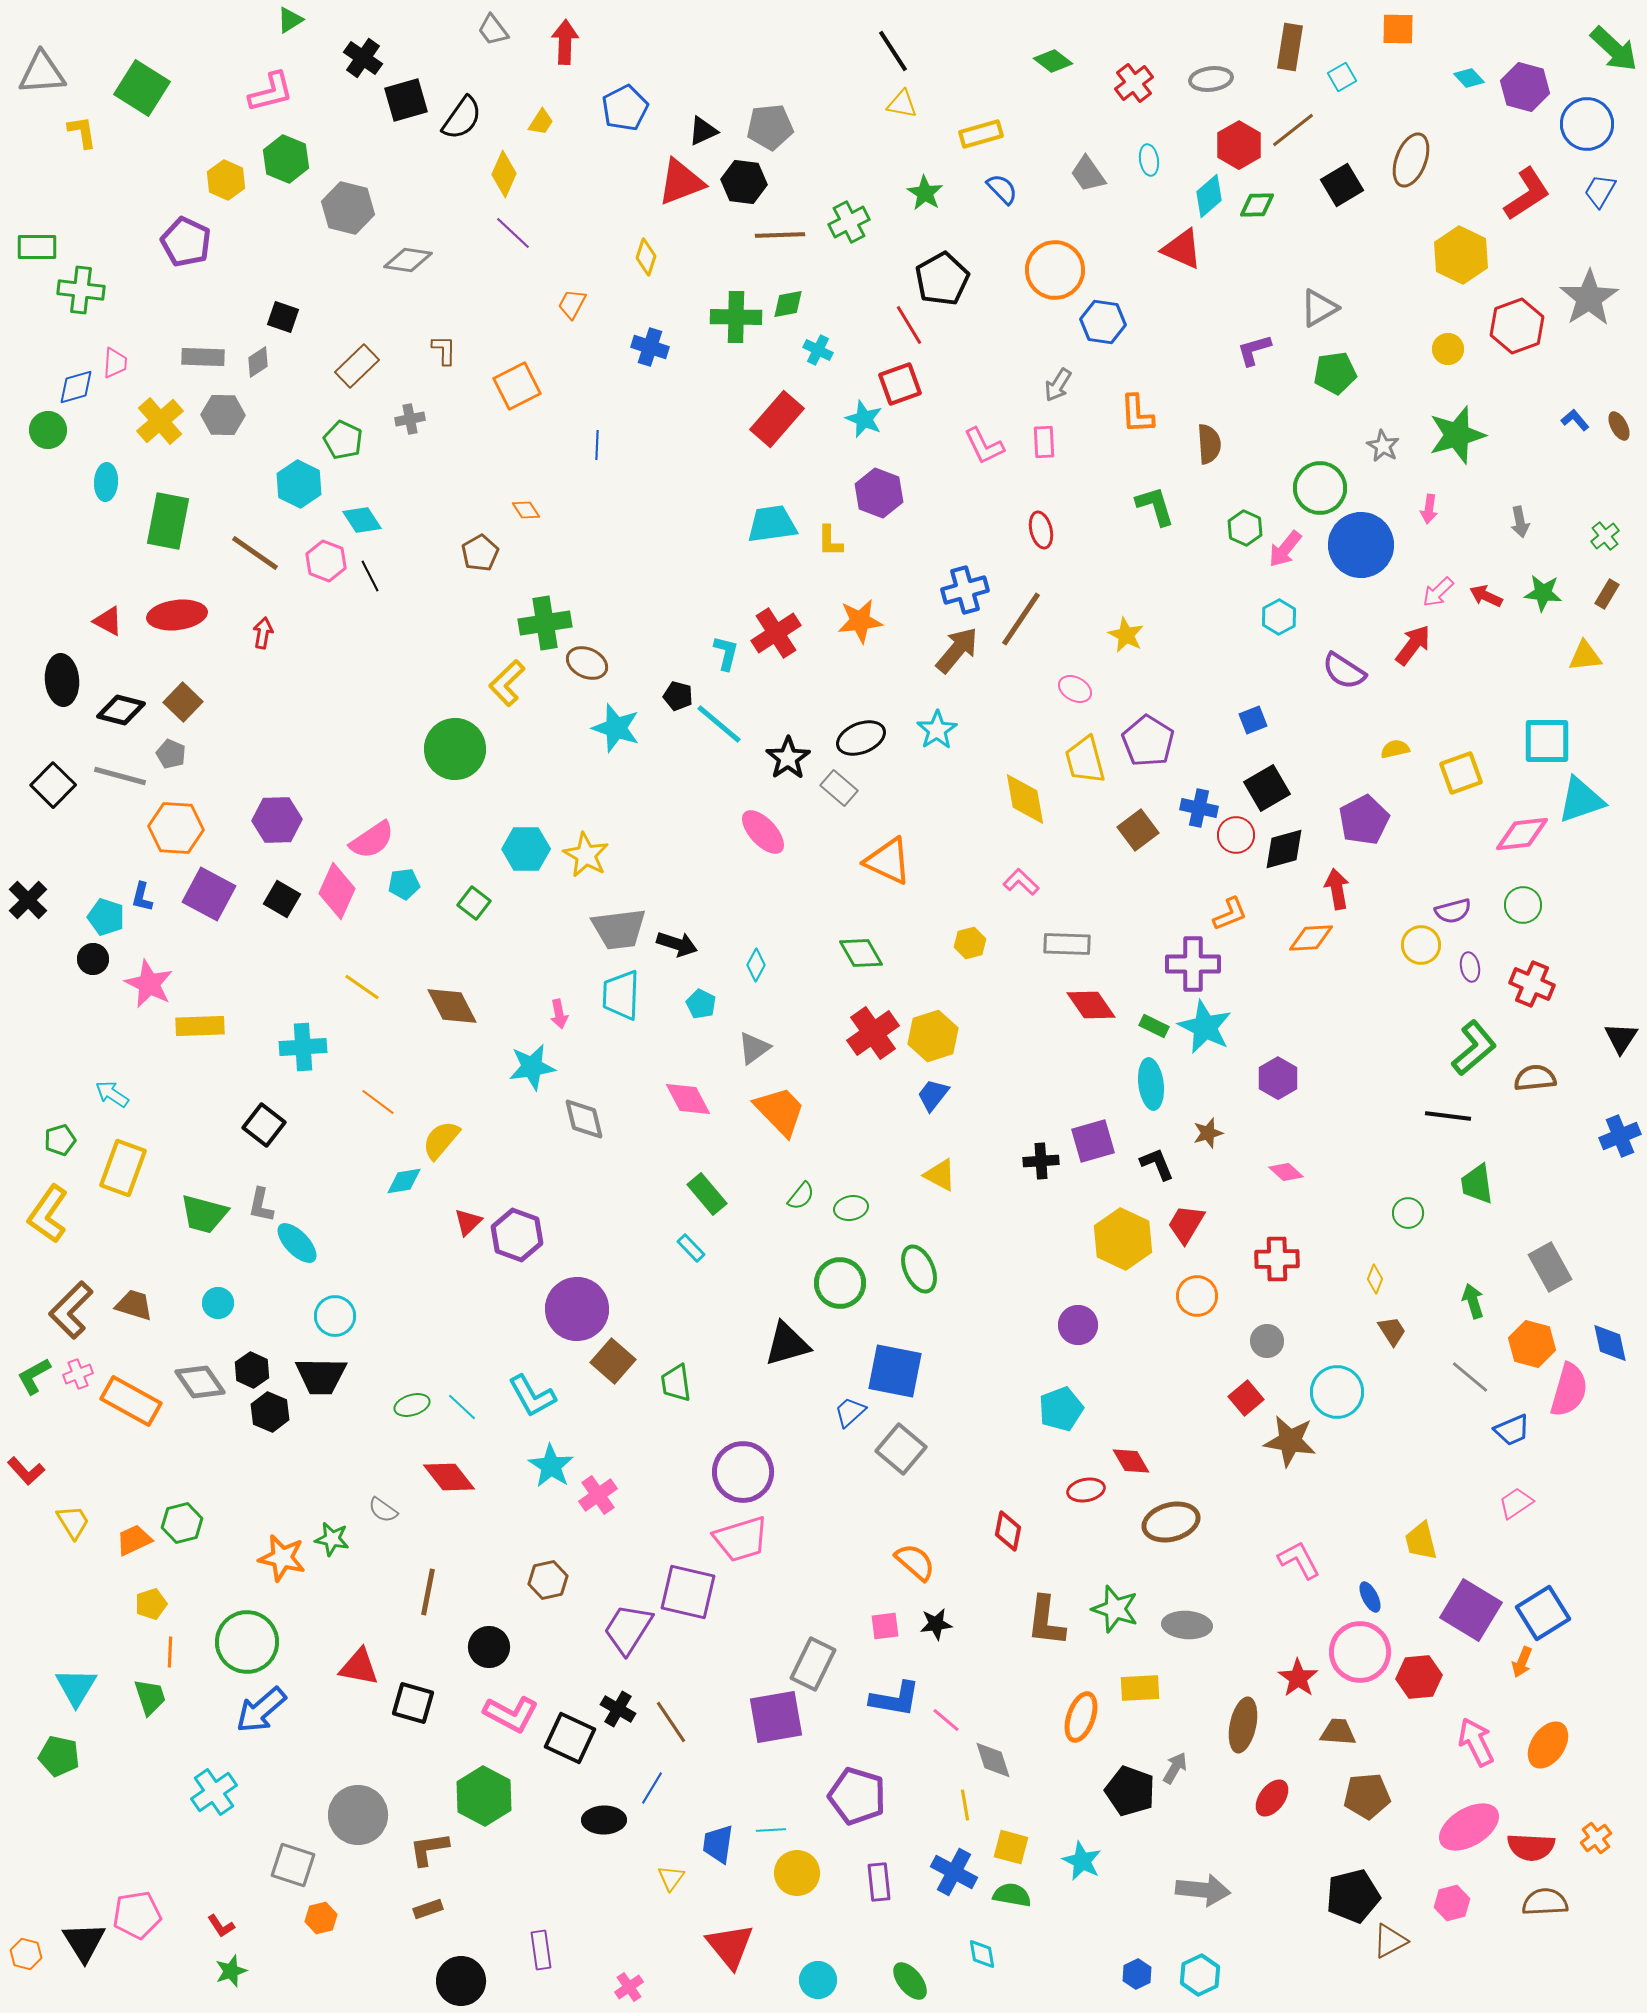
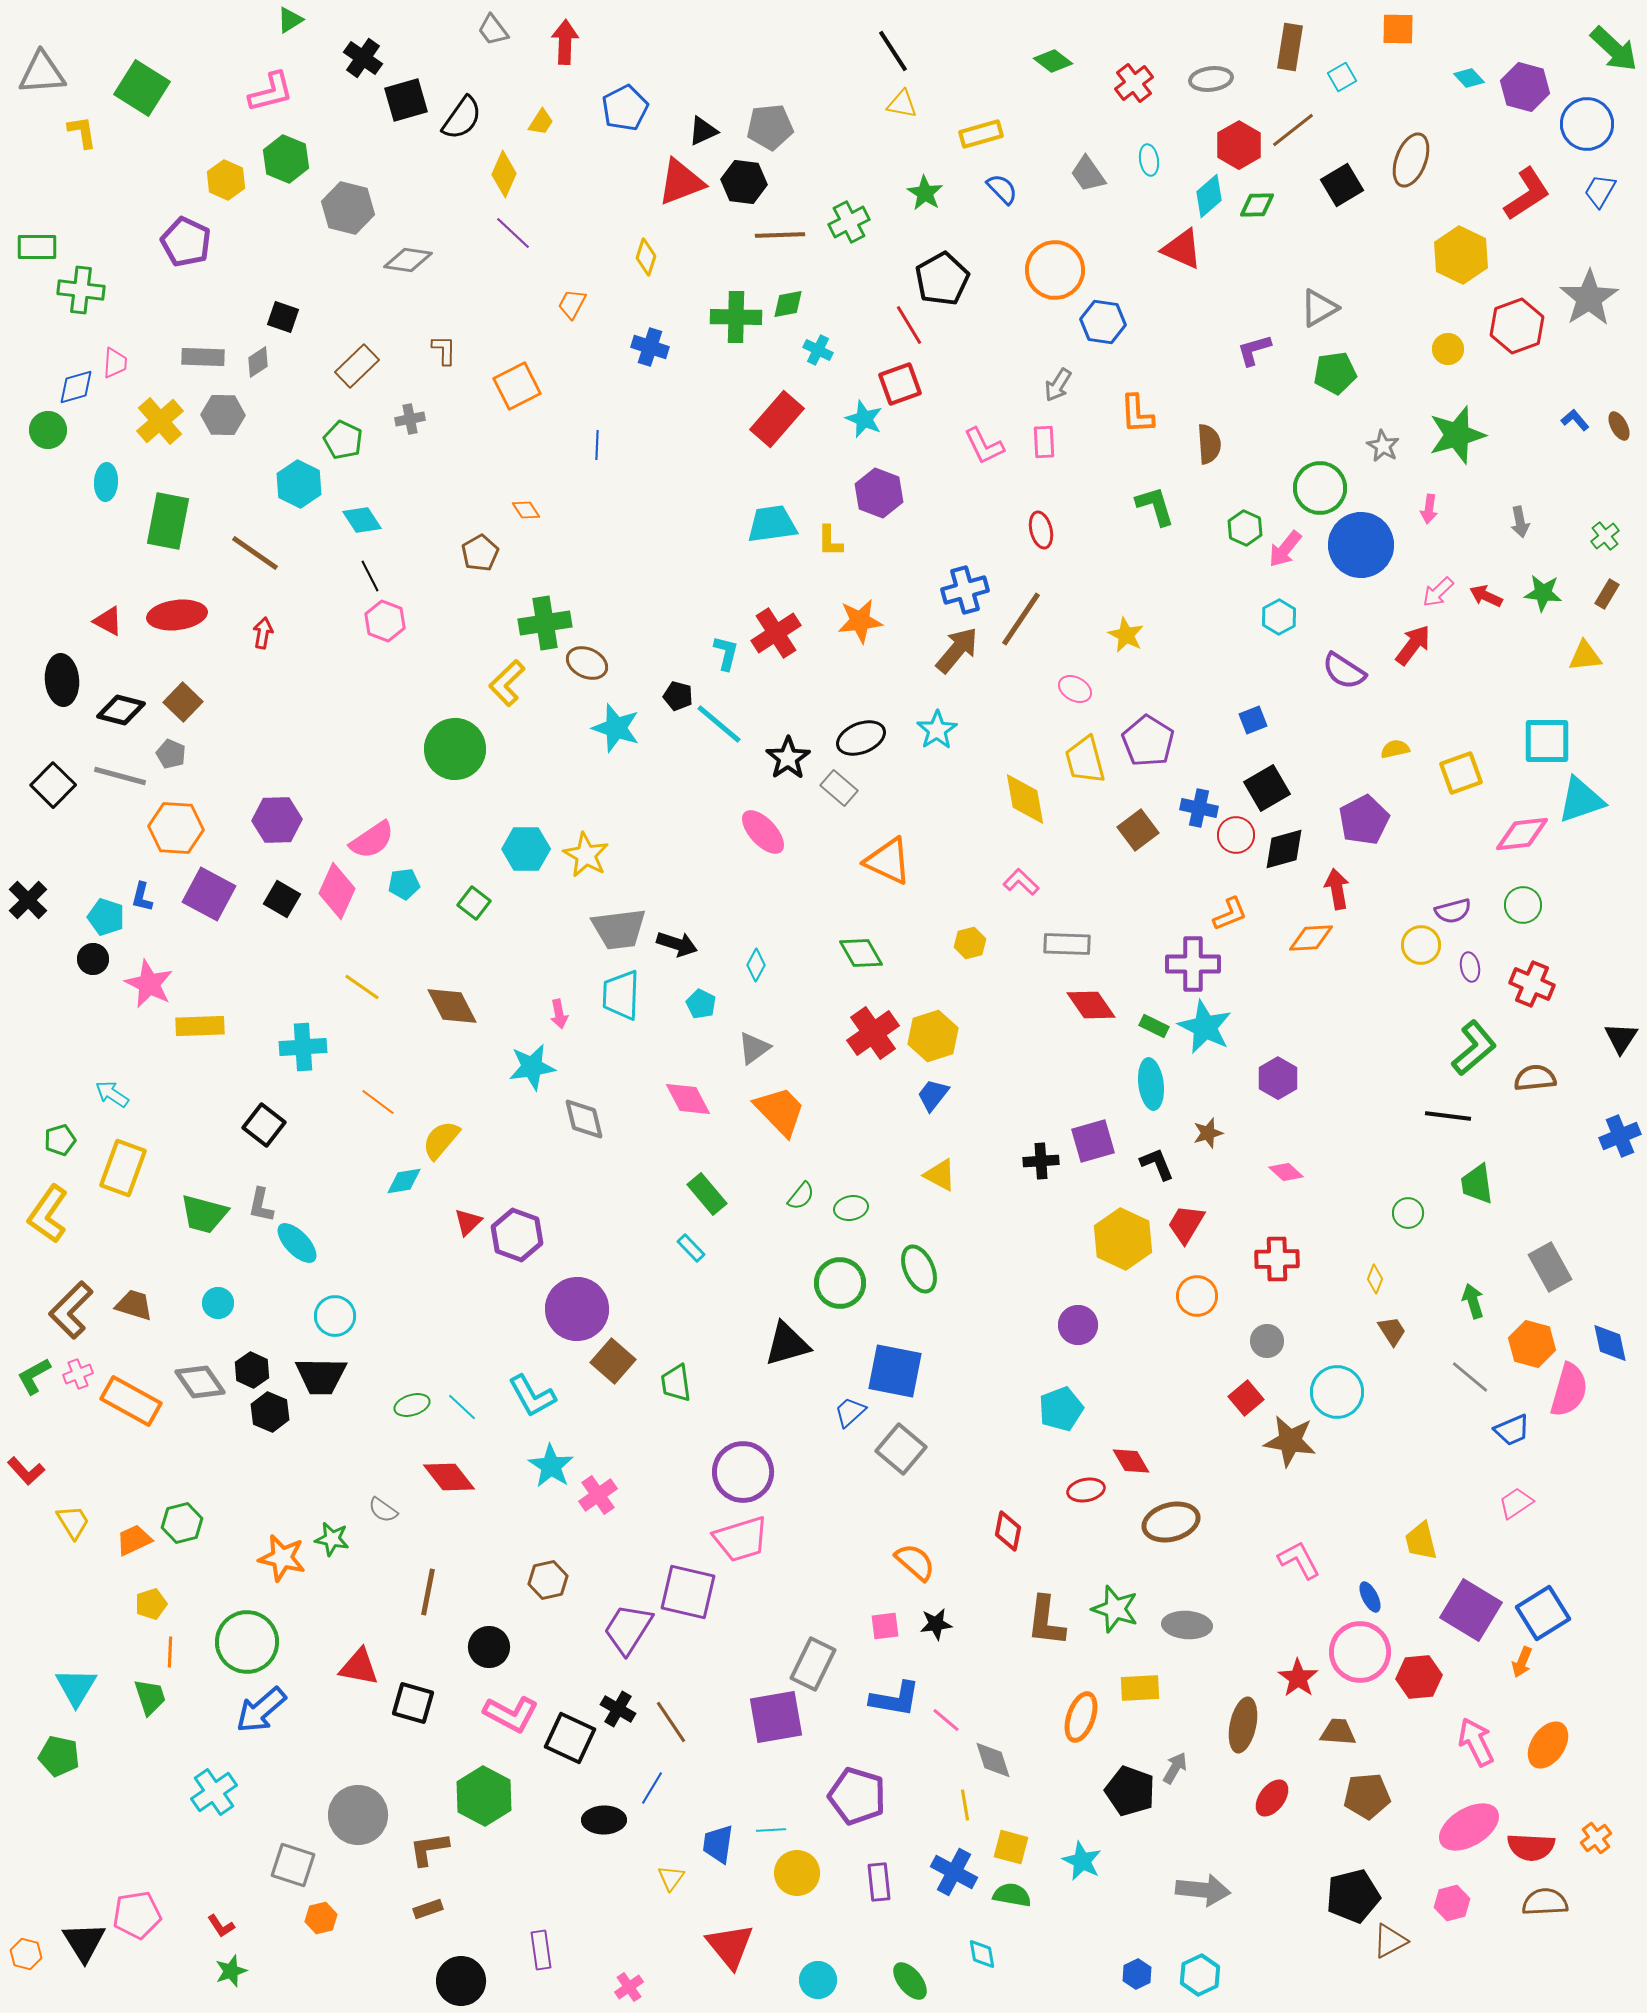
pink hexagon at (326, 561): moved 59 px right, 60 px down
